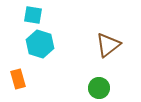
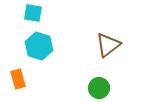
cyan square: moved 2 px up
cyan hexagon: moved 1 px left, 2 px down
